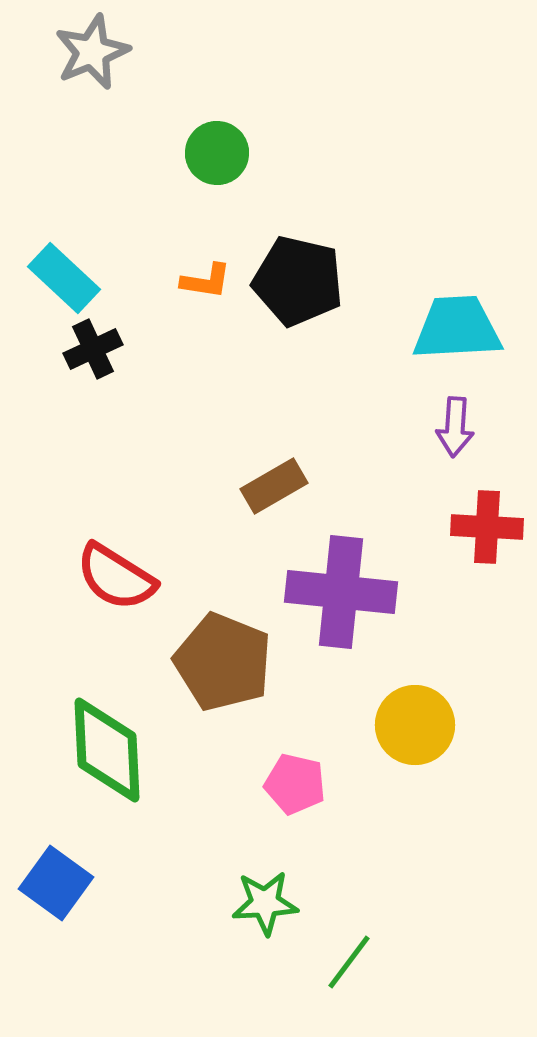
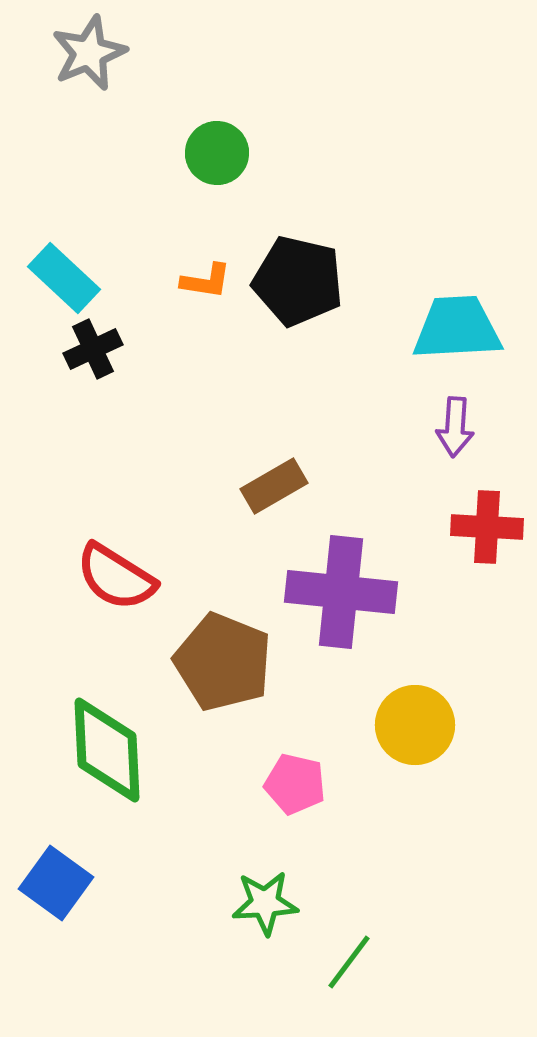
gray star: moved 3 px left, 1 px down
